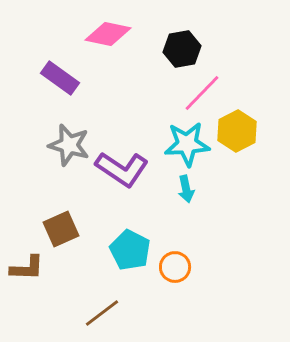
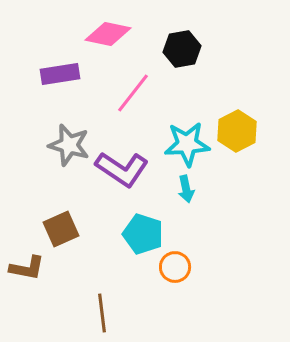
purple rectangle: moved 4 px up; rotated 45 degrees counterclockwise
pink line: moved 69 px left; rotated 6 degrees counterclockwise
cyan pentagon: moved 13 px right, 16 px up; rotated 9 degrees counterclockwise
brown L-shape: rotated 9 degrees clockwise
brown line: rotated 60 degrees counterclockwise
